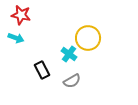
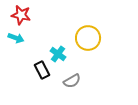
cyan cross: moved 11 px left
